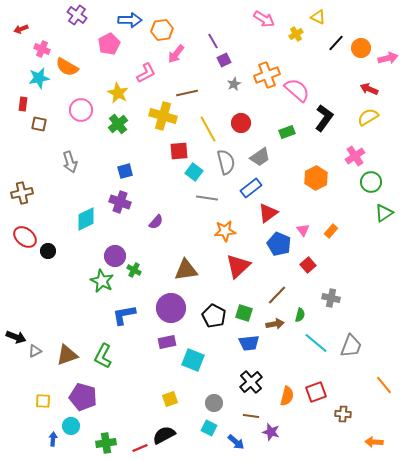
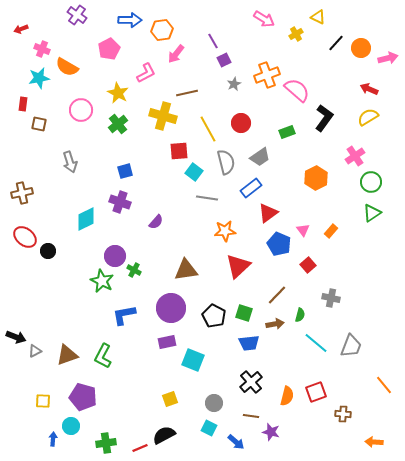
pink pentagon at (109, 44): moved 5 px down
green triangle at (384, 213): moved 12 px left
